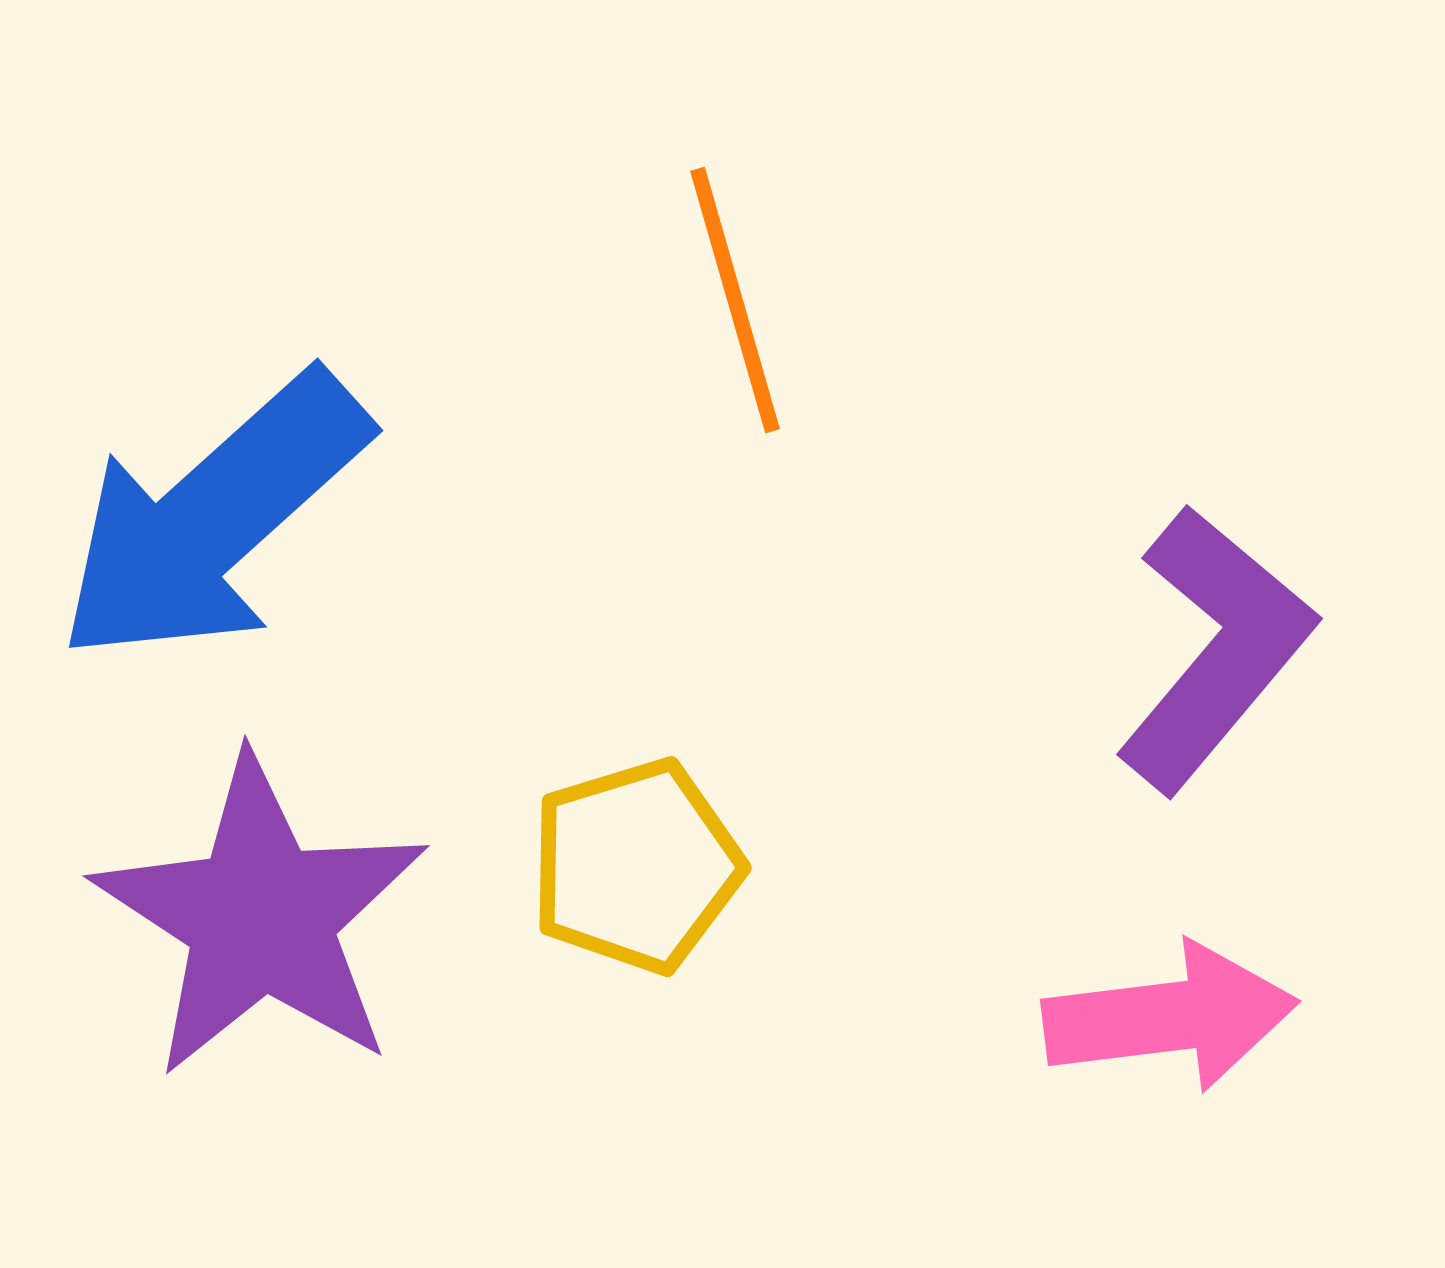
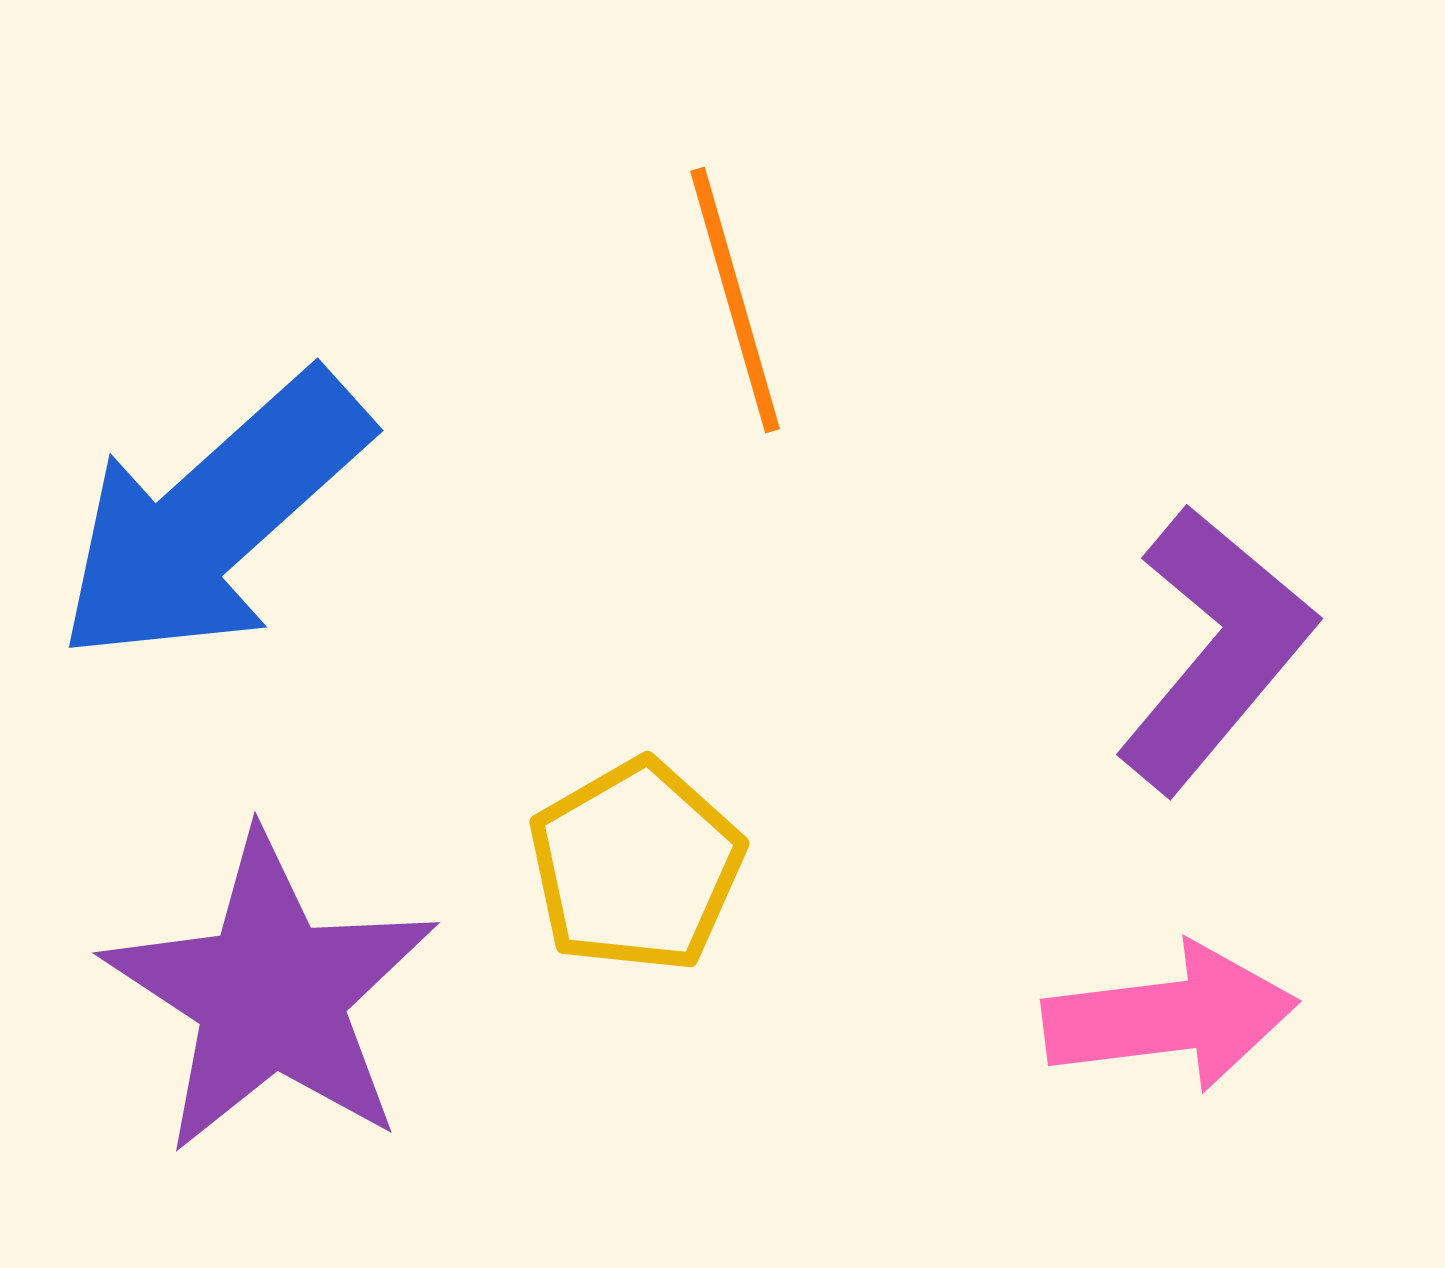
yellow pentagon: rotated 13 degrees counterclockwise
purple star: moved 10 px right, 77 px down
